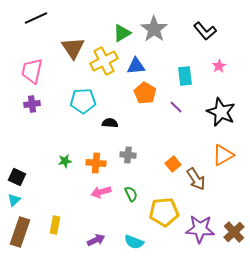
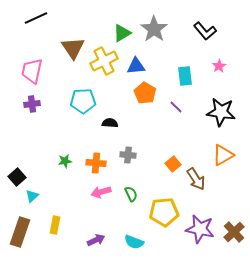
black star: rotated 16 degrees counterclockwise
black square: rotated 24 degrees clockwise
cyan triangle: moved 18 px right, 4 px up
purple star: rotated 8 degrees clockwise
